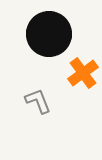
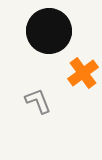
black circle: moved 3 px up
